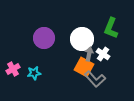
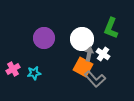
orange square: moved 1 px left
